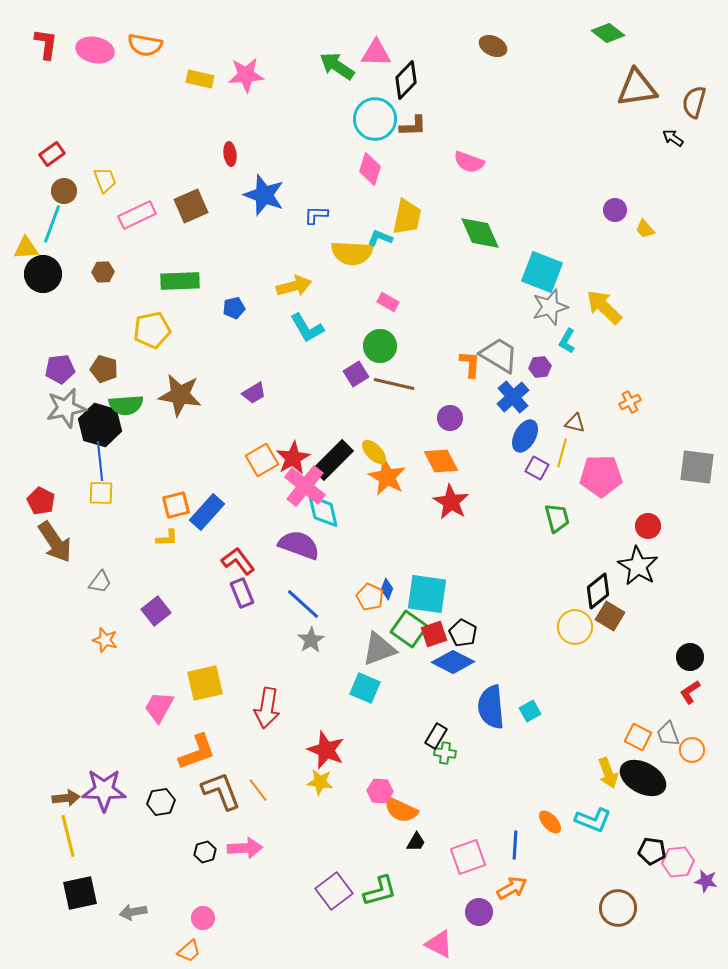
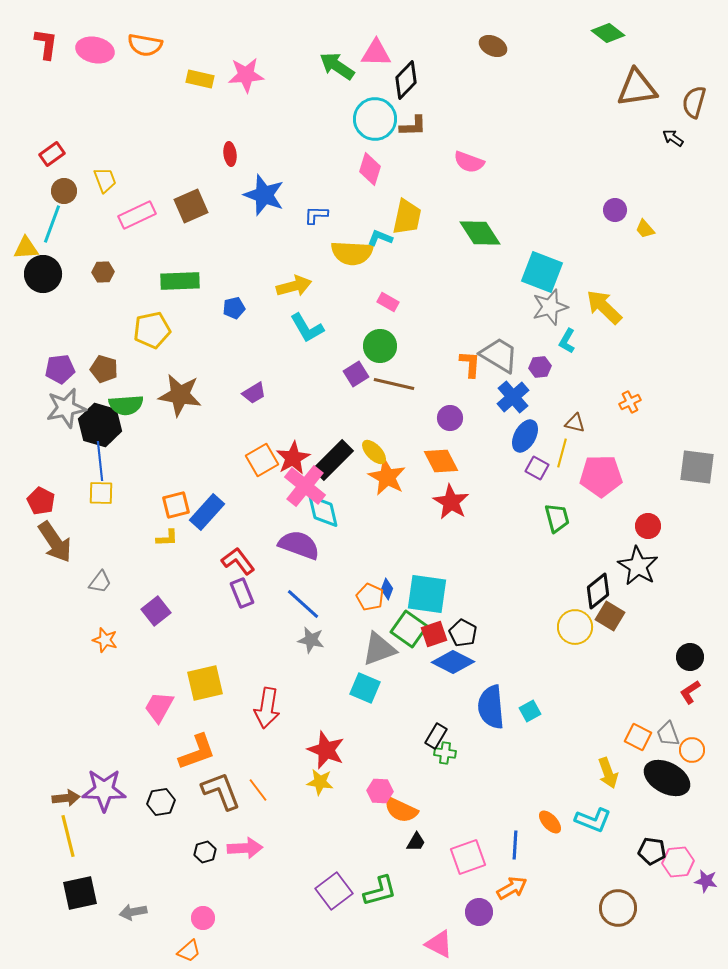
green diamond at (480, 233): rotated 9 degrees counterclockwise
gray star at (311, 640): rotated 28 degrees counterclockwise
black ellipse at (643, 778): moved 24 px right
